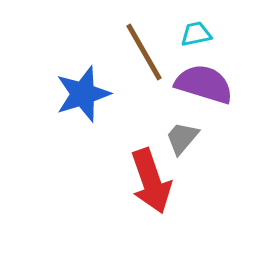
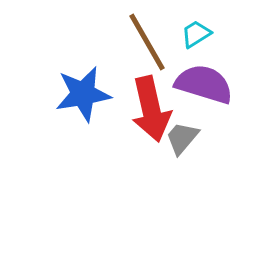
cyan trapezoid: rotated 20 degrees counterclockwise
brown line: moved 3 px right, 10 px up
blue star: rotated 8 degrees clockwise
red arrow: moved 72 px up; rotated 6 degrees clockwise
